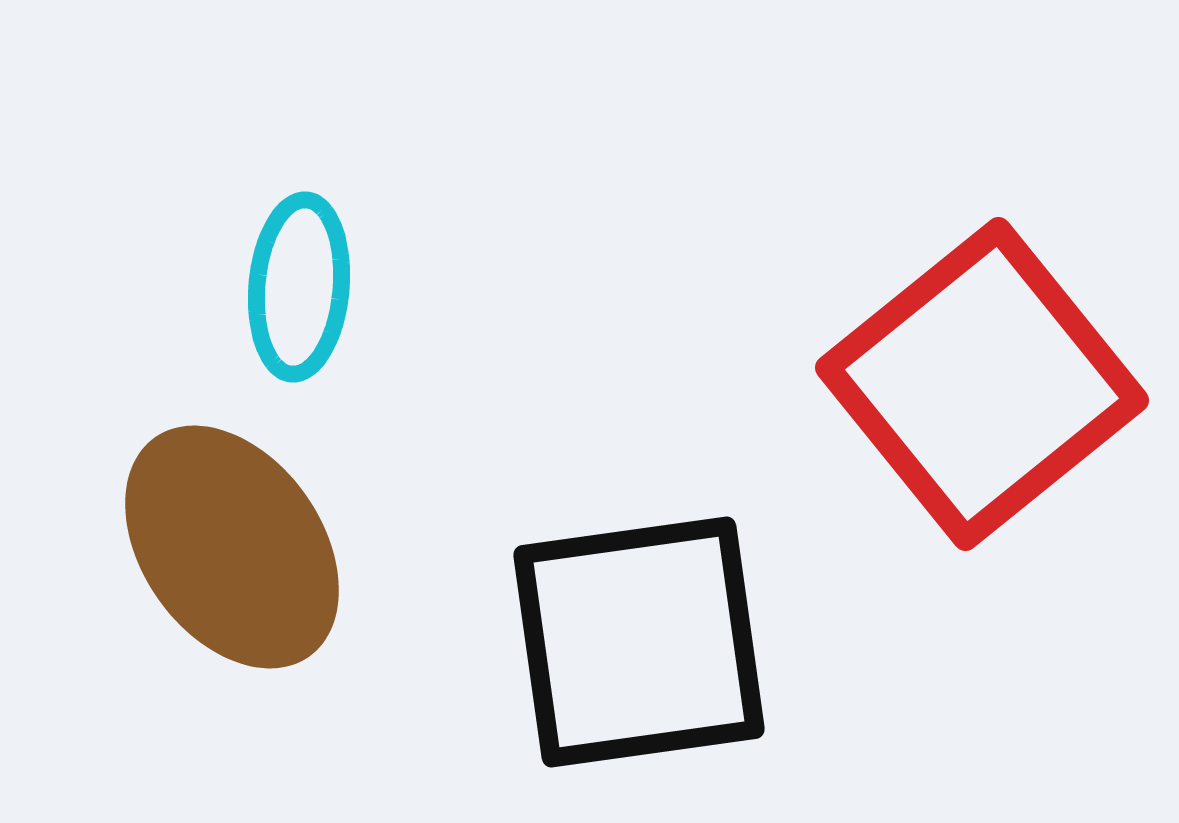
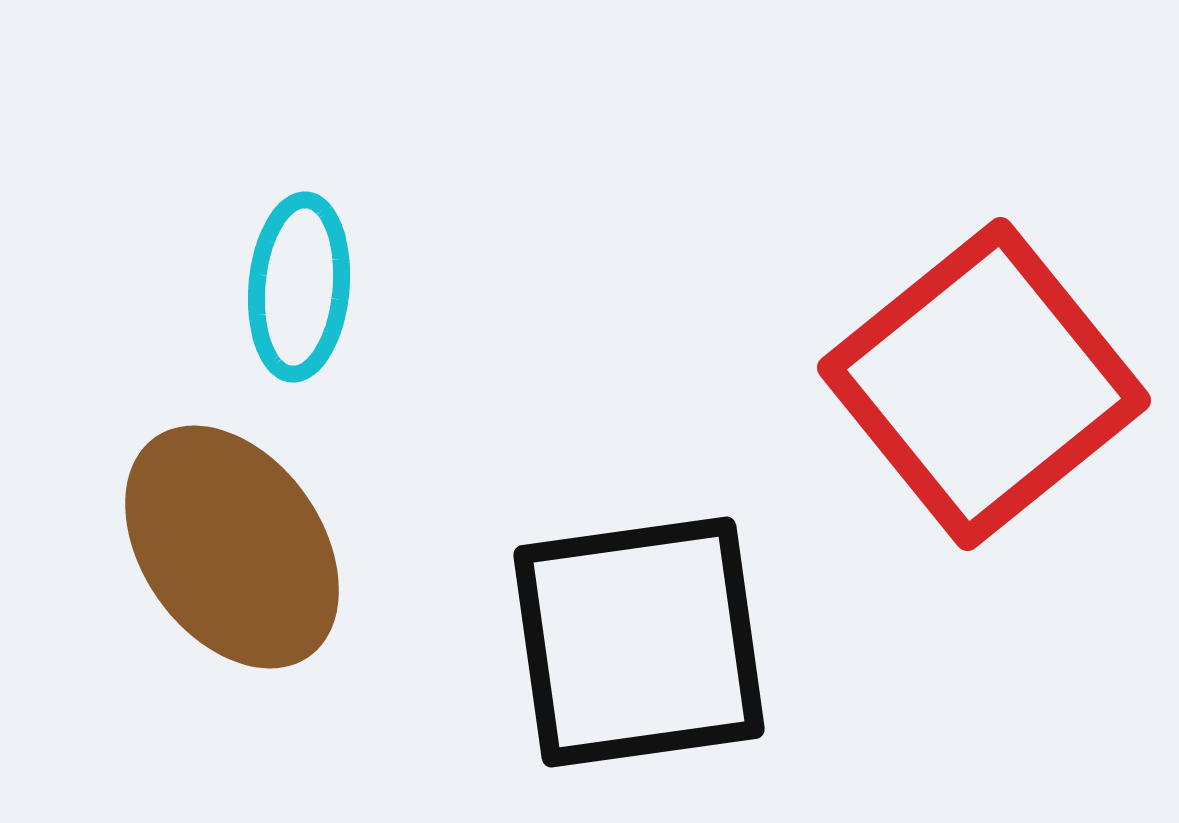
red square: moved 2 px right
